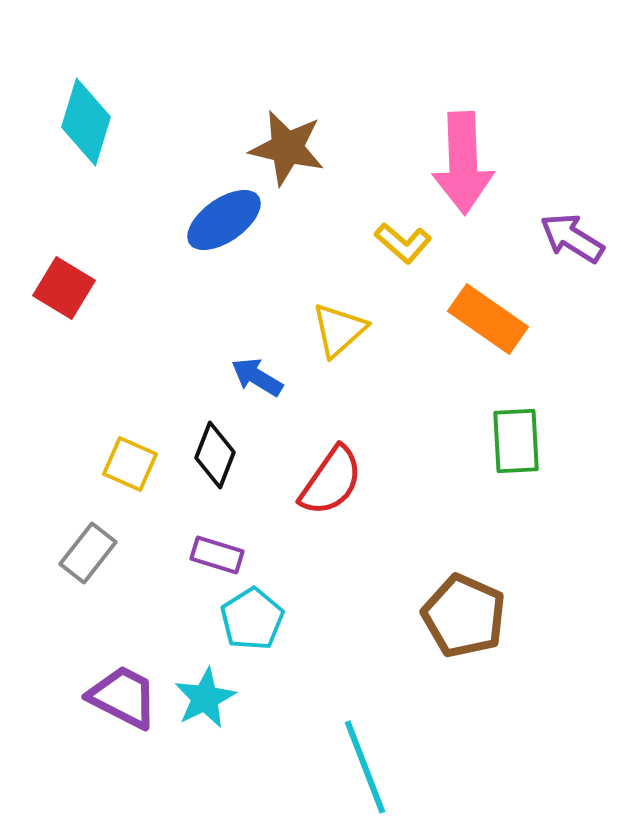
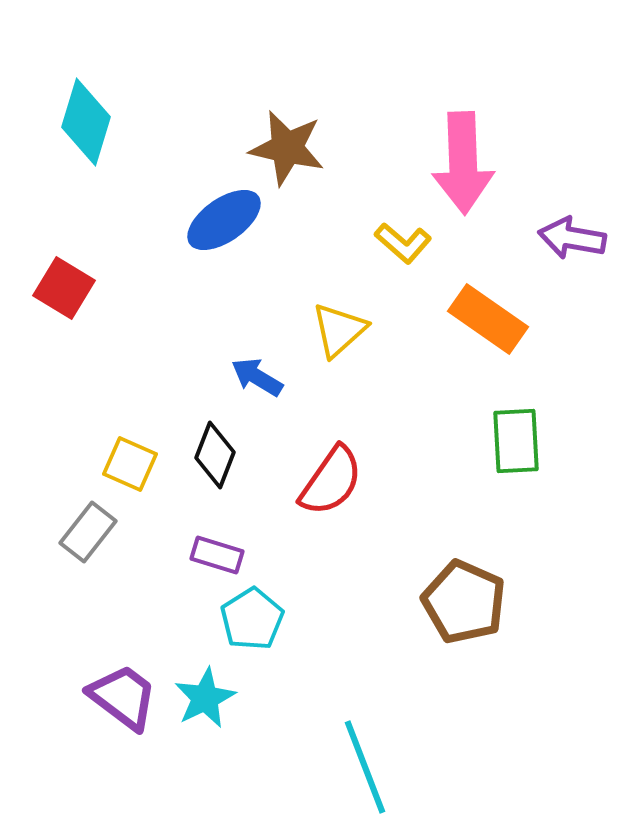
purple arrow: rotated 22 degrees counterclockwise
gray rectangle: moved 21 px up
brown pentagon: moved 14 px up
purple trapezoid: rotated 10 degrees clockwise
